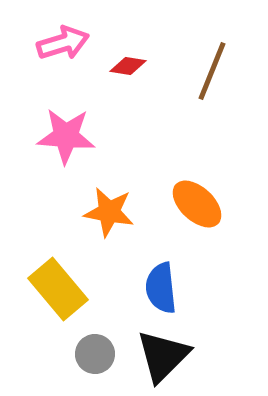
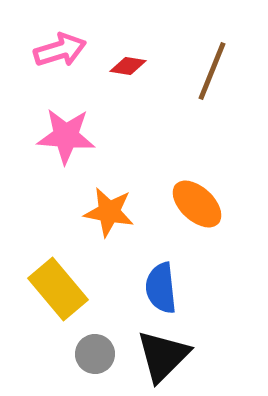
pink arrow: moved 3 px left, 7 px down
